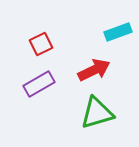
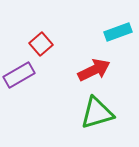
red square: rotated 15 degrees counterclockwise
purple rectangle: moved 20 px left, 9 px up
